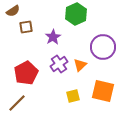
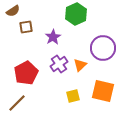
purple circle: moved 1 px down
